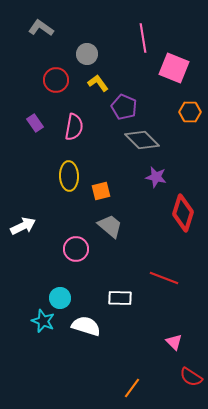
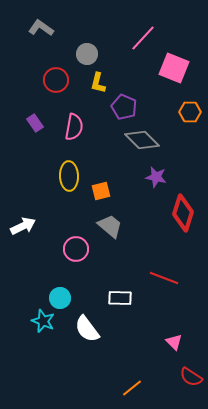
pink line: rotated 52 degrees clockwise
yellow L-shape: rotated 130 degrees counterclockwise
white semicircle: moved 1 px right, 3 px down; rotated 144 degrees counterclockwise
orange line: rotated 15 degrees clockwise
